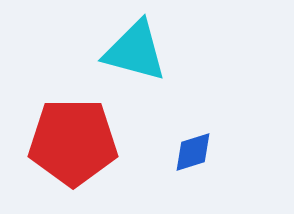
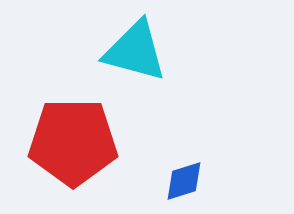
blue diamond: moved 9 px left, 29 px down
